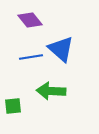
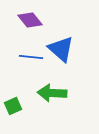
blue line: rotated 15 degrees clockwise
green arrow: moved 1 px right, 2 px down
green square: rotated 18 degrees counterclockwise
